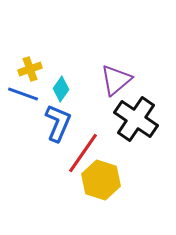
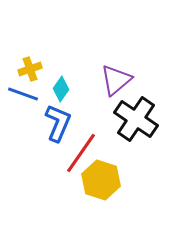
red line: moved 2 px left
